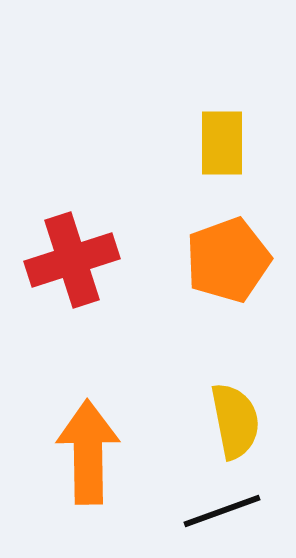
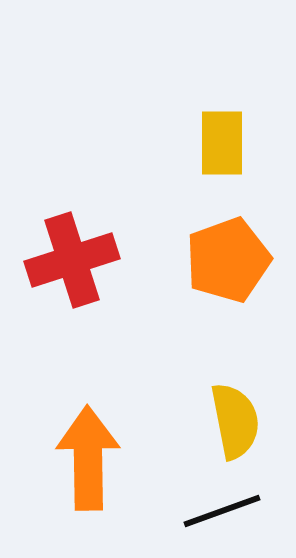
orange arrow: moved 6 px down
